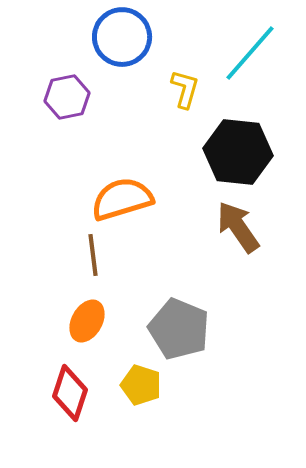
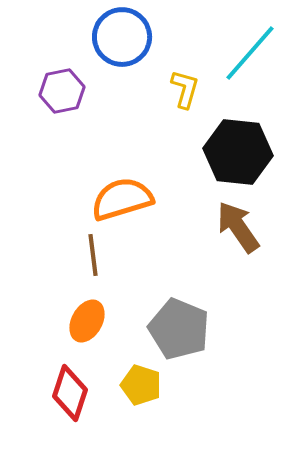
purple hexagon: moved 5 px left, 6 px up
